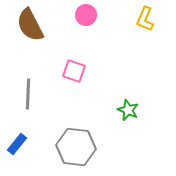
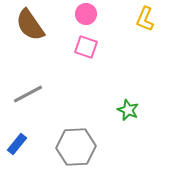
pink circle: moved 1 px up
brown semicircle: rotated 8 degrees counterclockwise
pink square: moved 12 px right, 24 px up
gray line: rotated 60 degrees clockwise
gray hexagon: rotated 9 degrees counterclockwise
